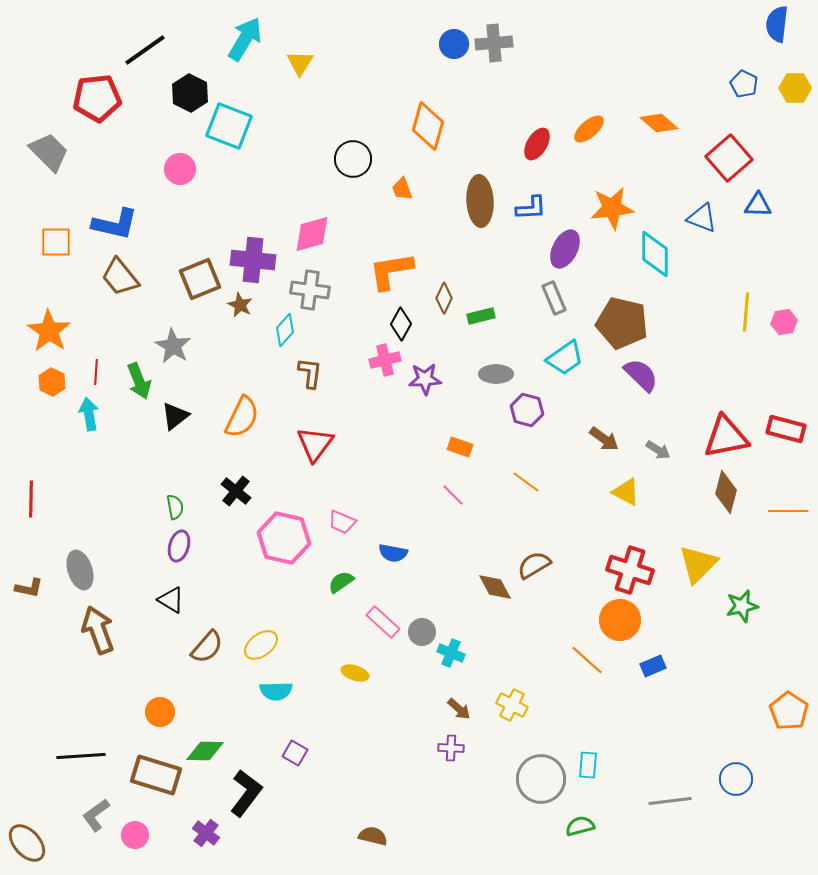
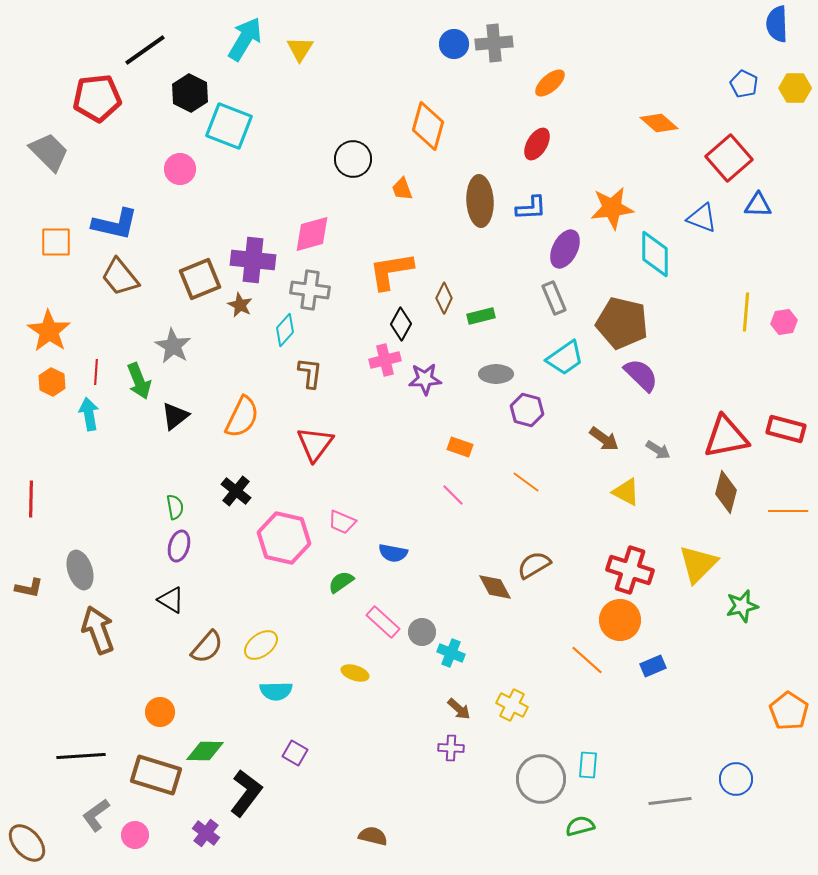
blue semicircle at (777, 24): rotated 9 degrees counterclockwise
yellow triangle at (300, 63): moved 14 px up
orange ellipse at (589, 129): moved 39 px left, 46 px up
